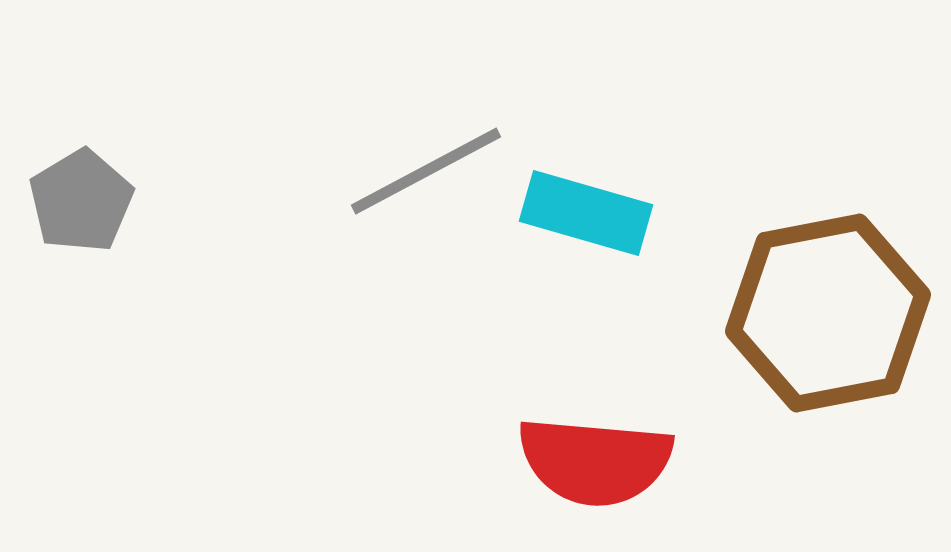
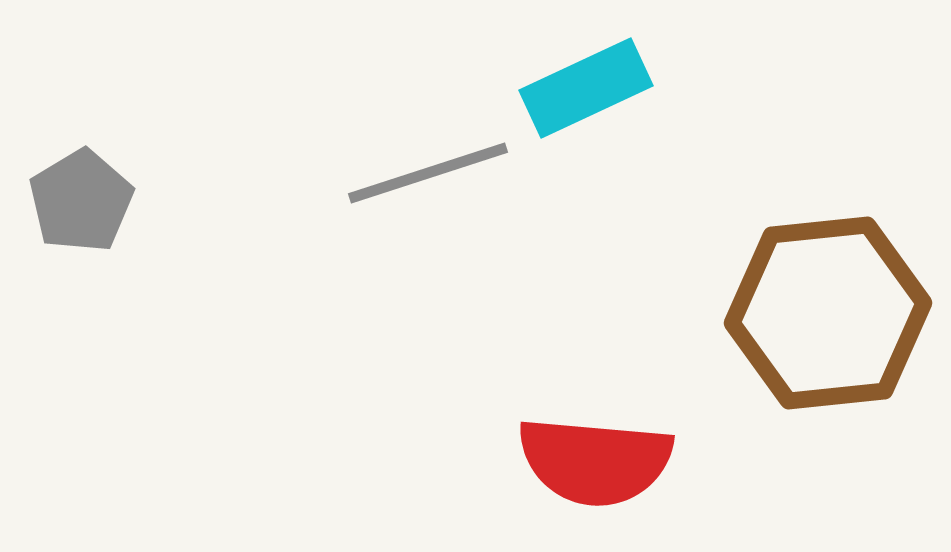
gray line: moved 2 px right, 2 px down; rotated 10 degrees clockwise
cyan rectangle: moved 125 px up; rotated 41 degrees counterclockwise
brown hexagon: rotated 5 degrees clockwise
